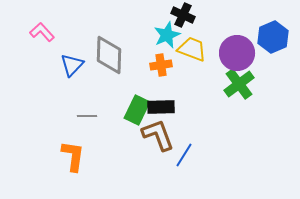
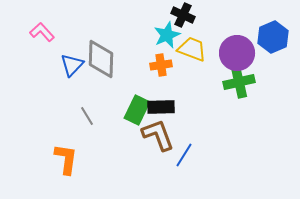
gray diamond: moved 8 px left, 4 px down
green cross: moved 2 px up; rotated 24 degrees clockwise
gray line: rotated 60 degrees clockwise
orange L-shape: moved 7 px left, 3 px down
